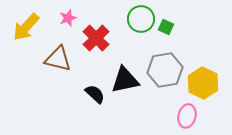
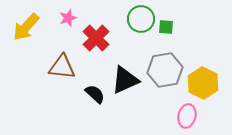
green square: rotated 21 degrees counterclockwise
brown triangle: moved 4 px right, 8 px down; rotated 8 degrees counterclockwise
black triangle: rotated 12 degrees counterclockwise
